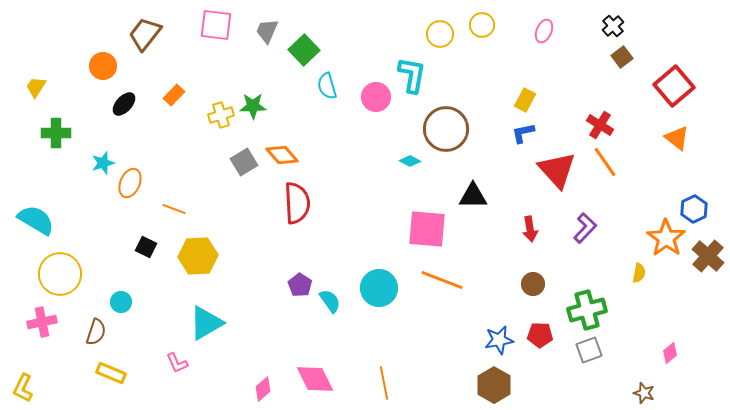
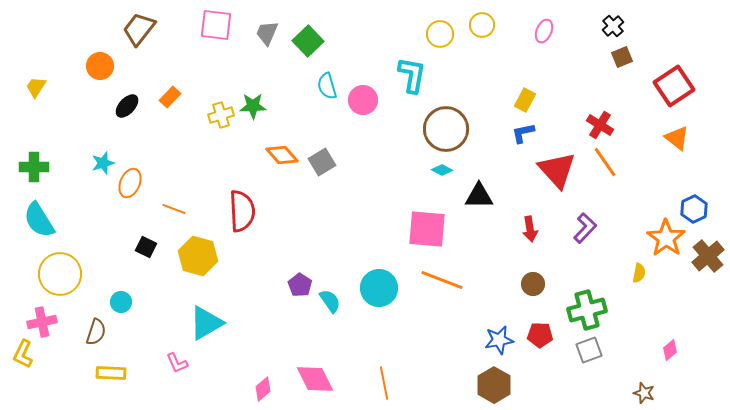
gray trapezoid at (267, 31): moved 2 px down
brown trapezoid at (145, 34): moved 6 px left, 5 px up
green square at (304, 50): moved 4 px right, 9 px up
brown square at (622, 57): rotated 15 degrees clockwise
orange circle at (103, 66): moved 3 px left
red square at (674, 86): rotated 6 degrees clockwise
orange rectangle at (174, 95): moved 4 px left, 2 px down
pink circle at (376, 97): moved 13 px left, 3 px down
black ellipse at (124, 104): moved 3 px right, 2 px down
green cross at (56, 133): moved 22 px left, 34 px down
cyan diamond at (410, 161): moved 32 px right, 9 px down
gray square at (244, 162): moved 78 px right
black triangle at (473, 196): moved 6 px right
red semicircle at (297, 203): moved 55 px left, 8 px down
cyan semicircle at (36, 220): moved 3 px right; rotated 153 degrees counterclockwise
yellow hexagon at (198, 256): rotated 18 degrees clockwise
brown cross at (708, 256): rotated 8 degrees clockwise
pink diamond at (670, 353): moved 3 px up
yellow rectangle at (111, 373): rotated 20 degrees counterclockwise
yellow L-shape at (23, 388): moved 34 px up
